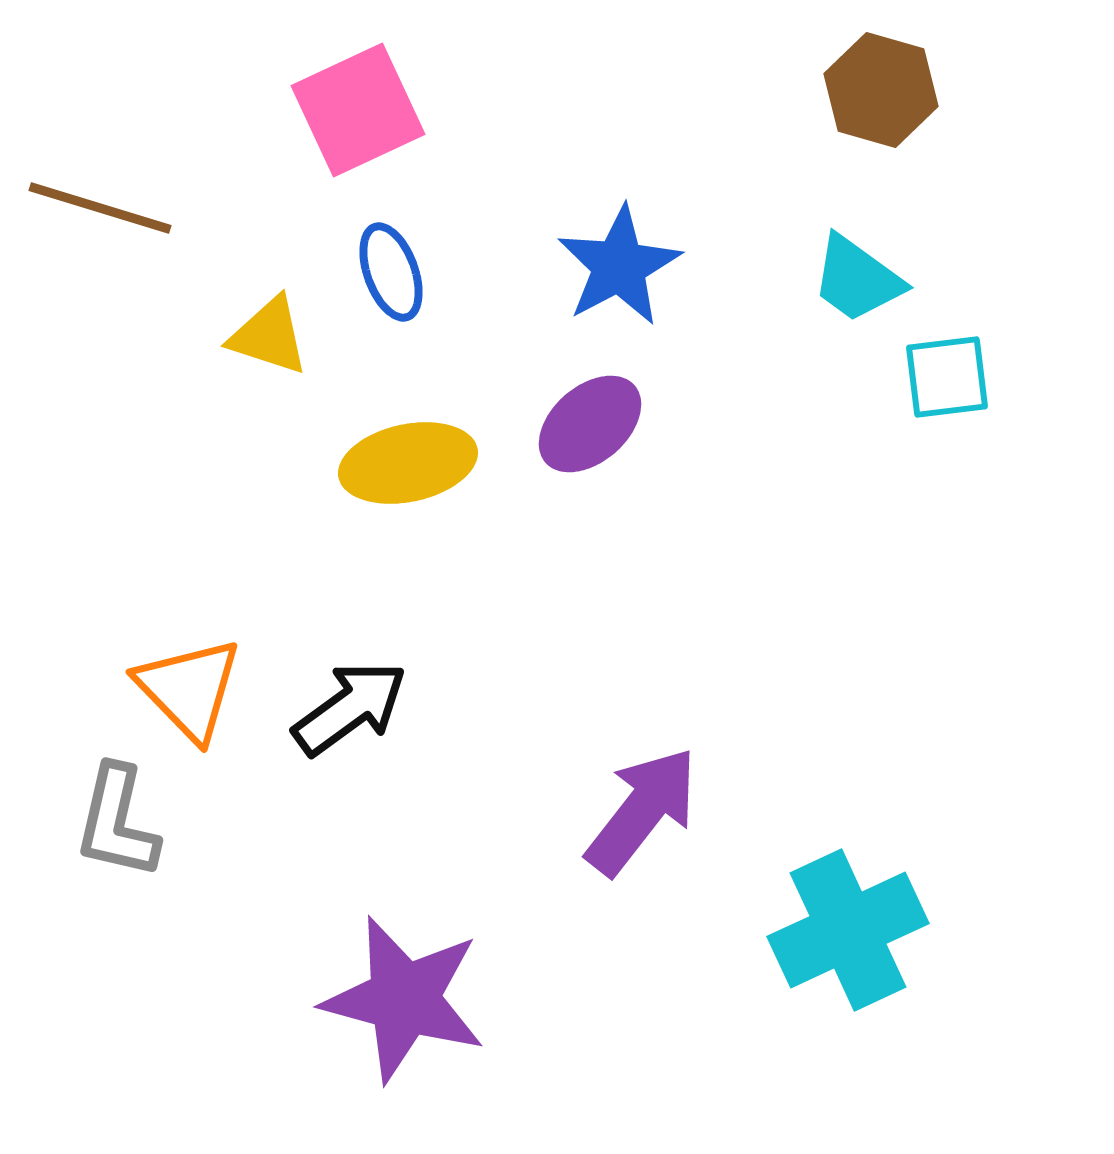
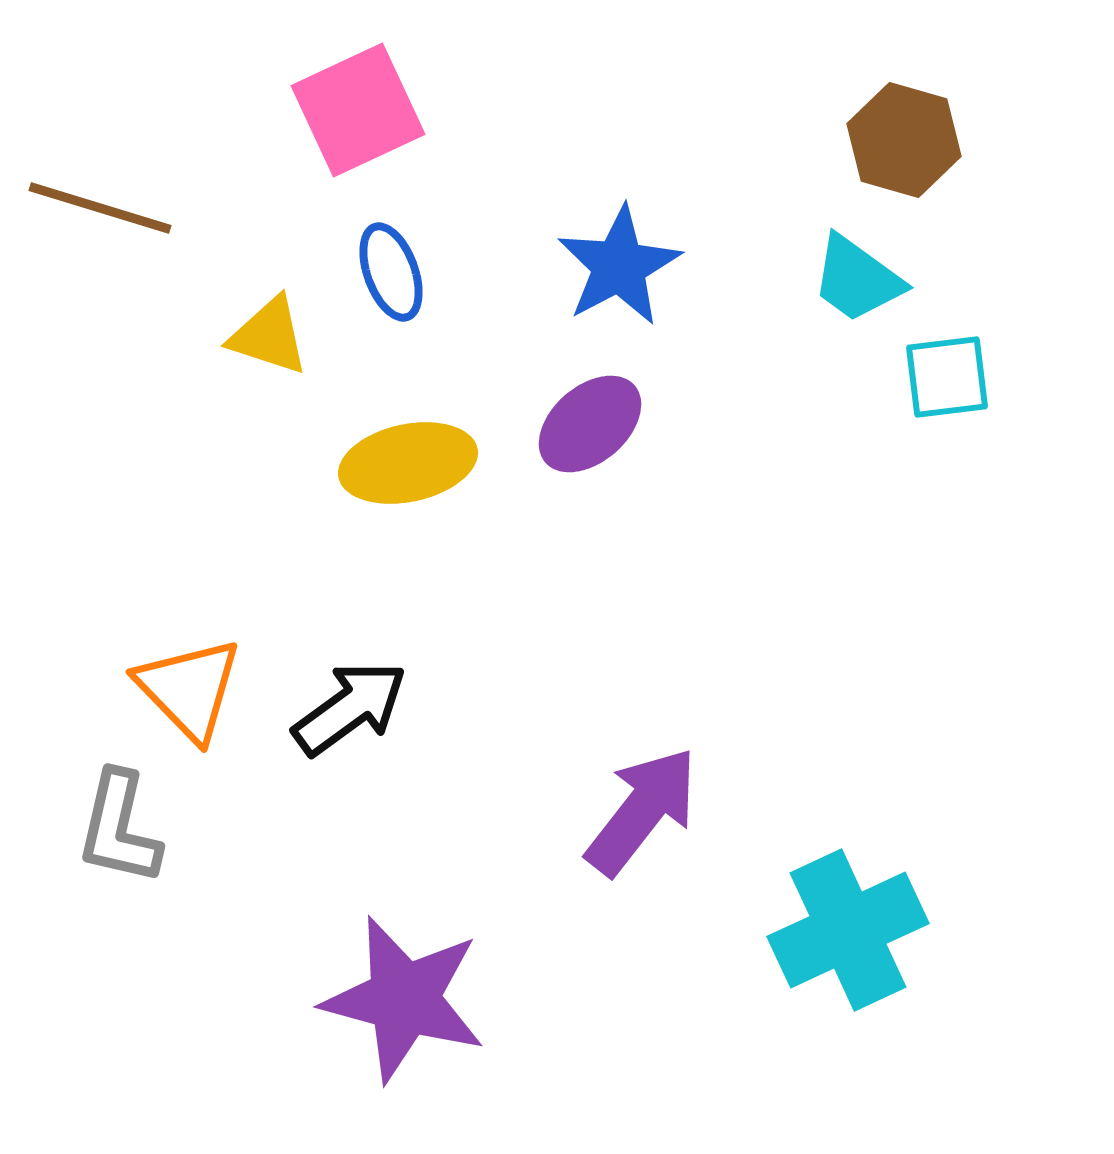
brown hexagon: moved 23 px right, 50 px down
gray L-shape: moved 2 px right, 6 px down
